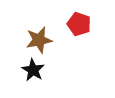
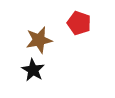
red pentagon: moved 1 px up
